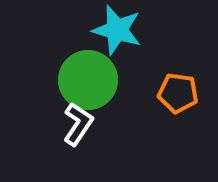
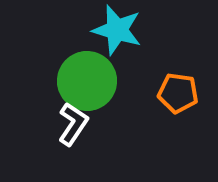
green circle: moved 1 px left, 1 px down
white L-shape: moved 5 px left
